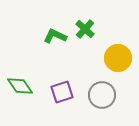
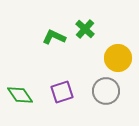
green L-shape: moved 1 px left, 1 px down
green diamond: moved 9 px down
gray circle: moved 4 px right, 4 px up
